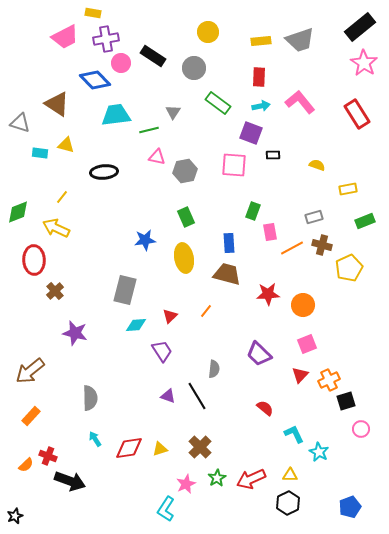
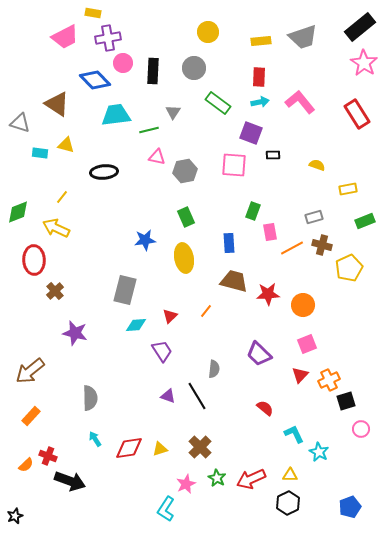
purple cross at (106, 39): moved 2 px right, 1 px up
gray trapezoid at (300, 40): moved 3 px right, 3 px up
black rectangle at (153, 56): moved 15 px down; rotated 60 degrees clockwise
pink circle at (121, 63): moved 2 px right
cyan arrow at (261, 106): moved 1 px left, 4 px up
brown trapezoid at (227, 274): moved 7 px right, 7 px down
green star at (217, 478): rotated 12 degrees counterclockwise
